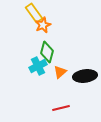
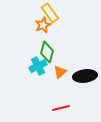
yellow rectangle: moved 16 px right
